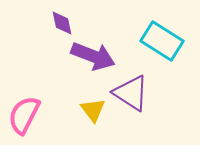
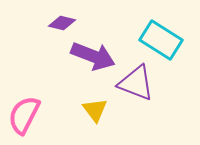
purple diamond: rotated 64 degrees counterclockwise
cyan rectangle: moved 1 px left, 1 px up
purple triangle: moved 5 px right, 10 px up; rotated 12 degrees counterclockwise
yellow triangle: moved 2 px right
